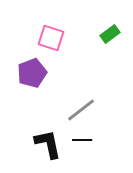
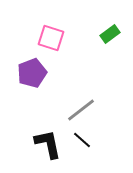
black line: rotated 42 degrees clockwise
